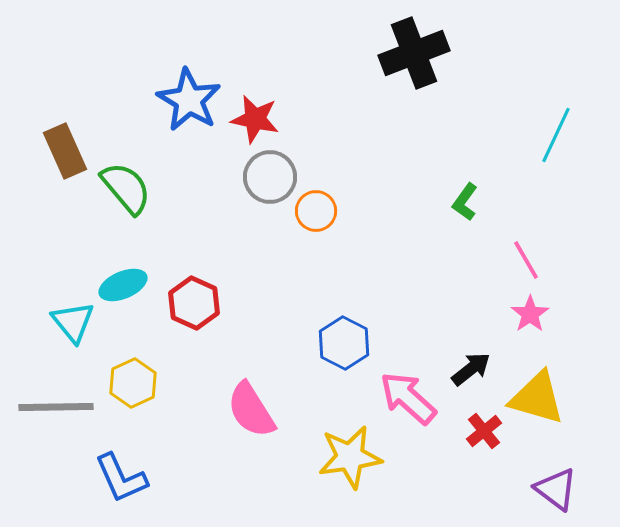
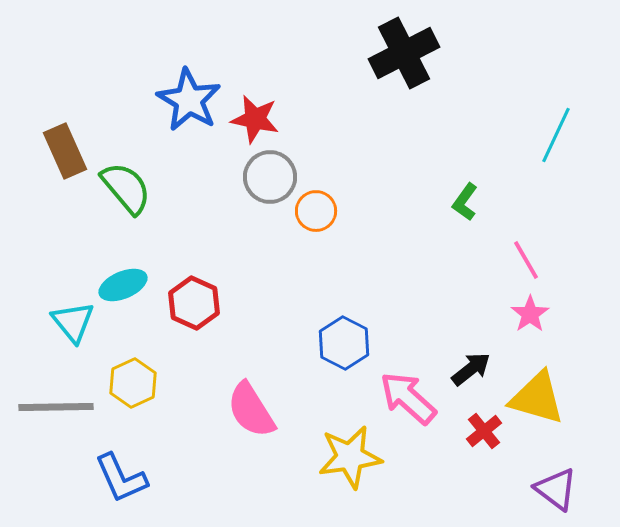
black cross: moved 10 px left; rotated 6 degrees counterclockwise
